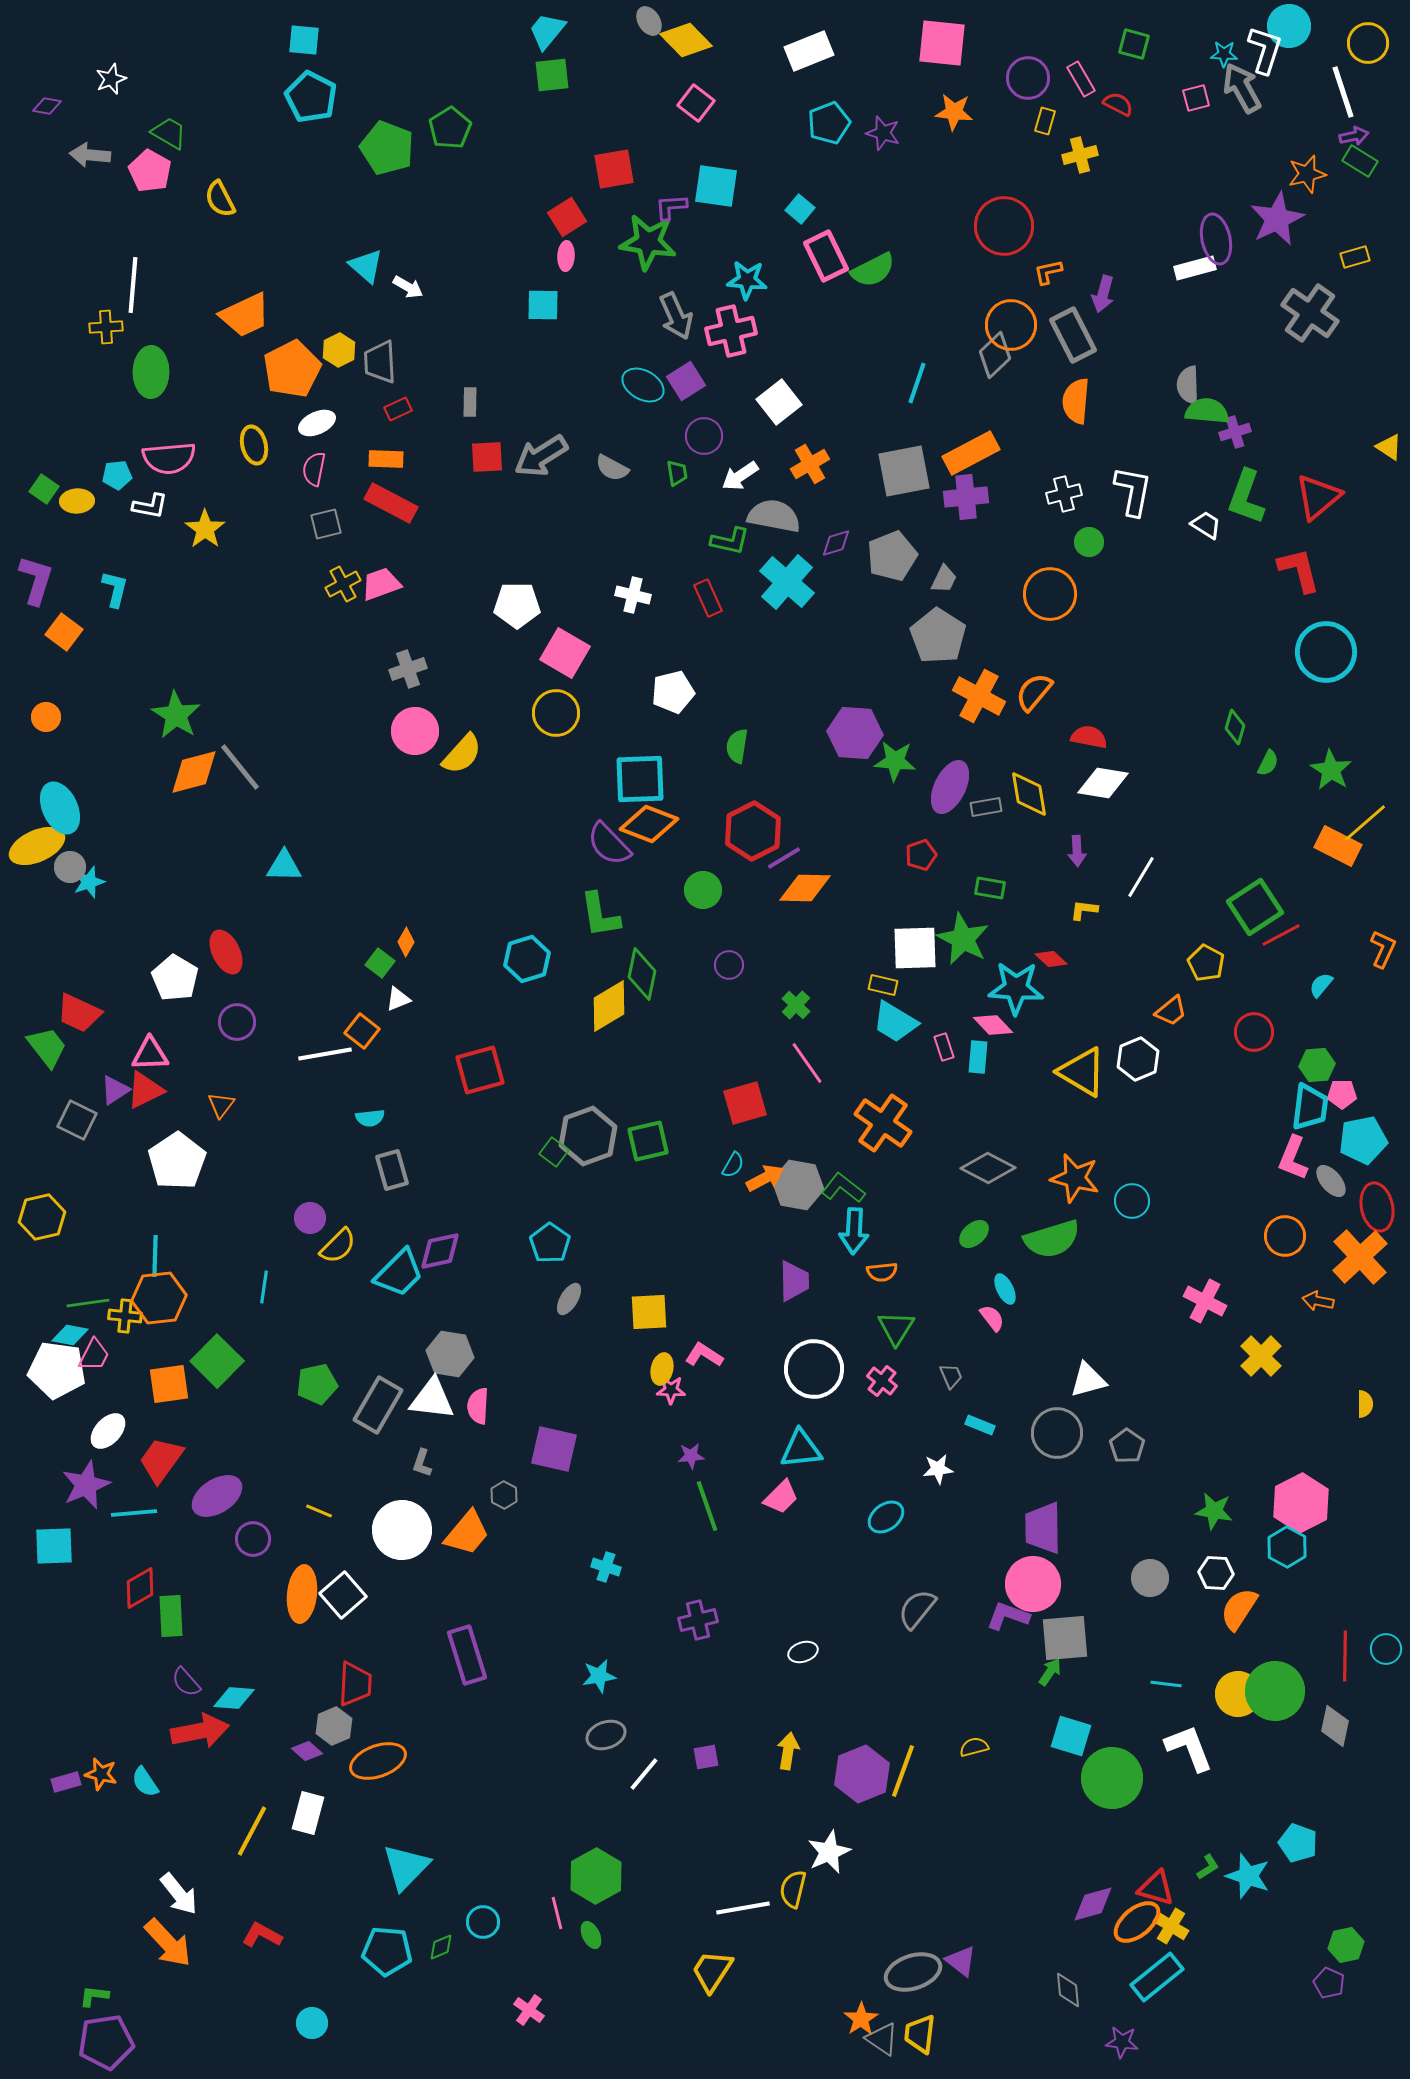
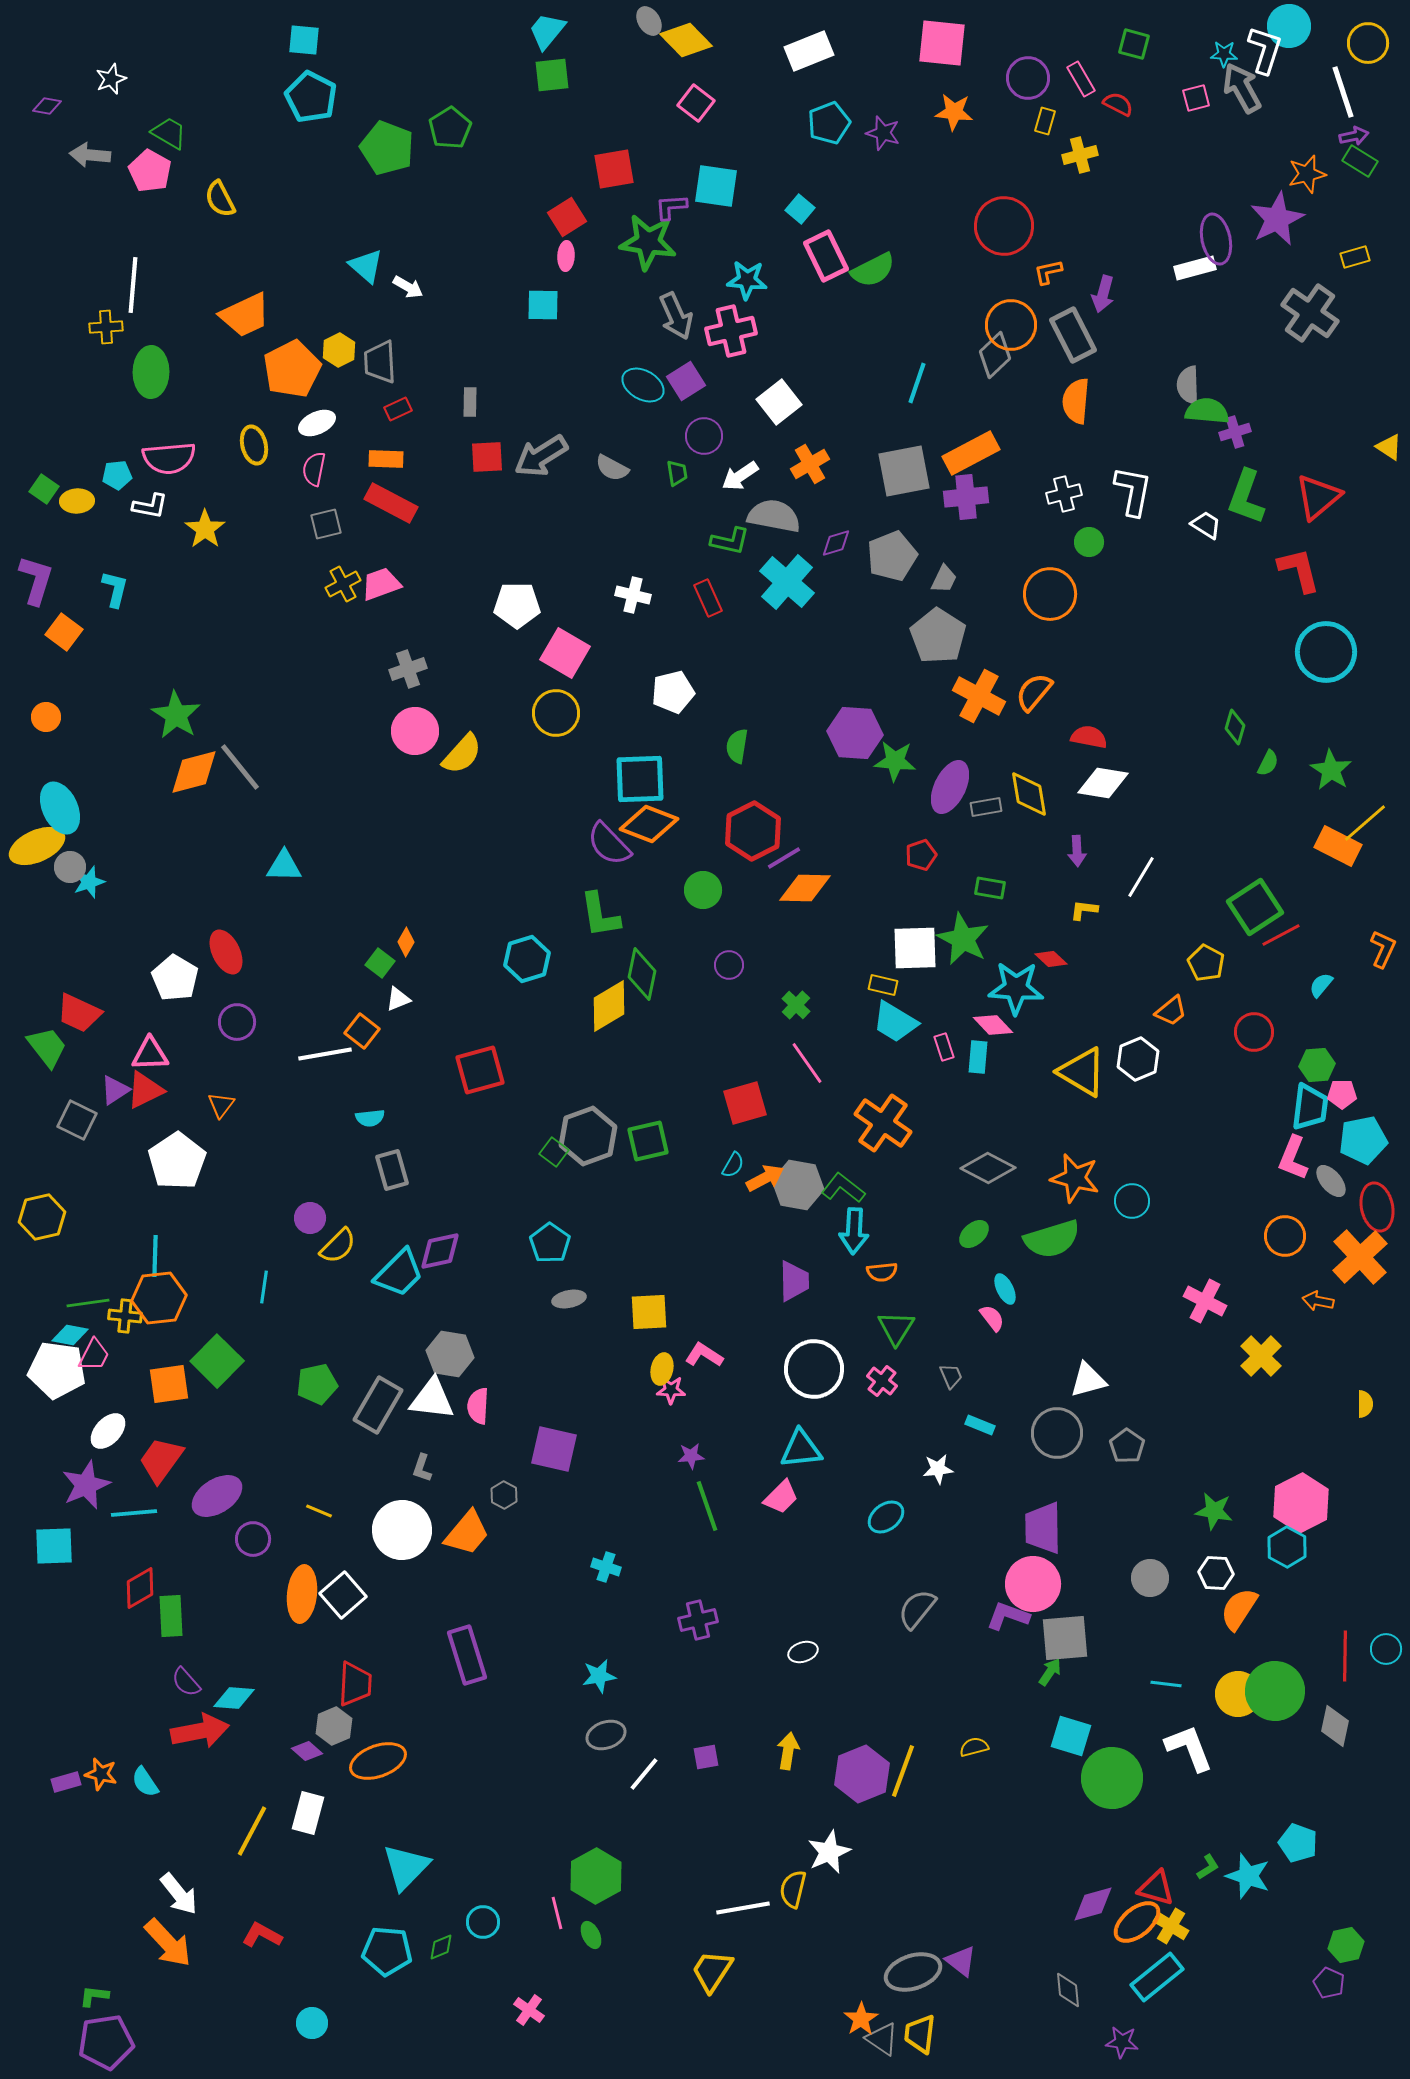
gray ellipse at (569, 1299): rotated 48 degrees clockwise
gray L-shape at (422, 1463): moved 5 px down
